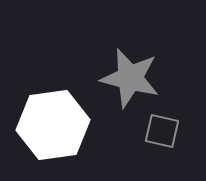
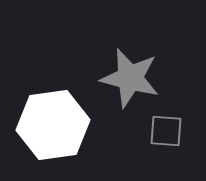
gray square: moved 4 px right; rotated 9 degrees counterclockwise
